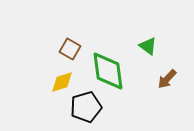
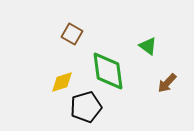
brown square: moved 2 px right, 15 px up
brown arrow: moved 4 px down
